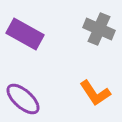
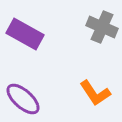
gray cross: moved 3 px right, 2 px up
